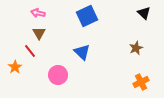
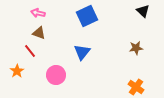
black triangle: moved 1 px left, 2 px up
brown triangle: rotated 40 degrees counterclockwise
brown star: rotated 16 degrees clockwise
blue triangle: rotated 24 degrees clockwise
orange star: moved 2 px right, 4 px down
pink circle: moved 2 px left
orange cross: moved 5 px left, 5 px down; rotated 28 degrees counterclockwise
